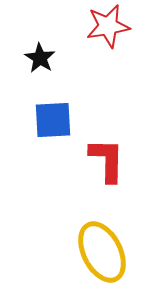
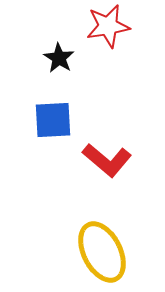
black star: moved 19 px right
red L-shape: rotated 129 degrees clockwise
